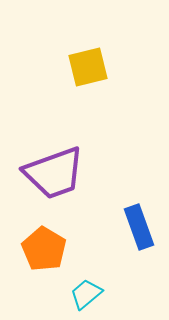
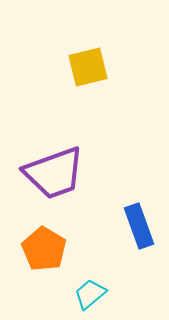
blue rectangle: moved 1 px up
cyan trapezoid: moved 4 px right
